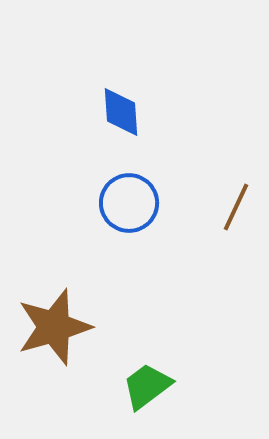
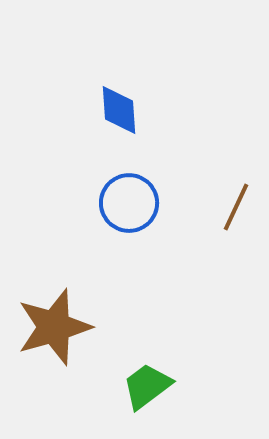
blue diamond: moved 2 px left, 2 px up
